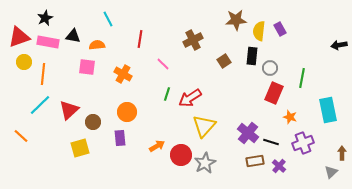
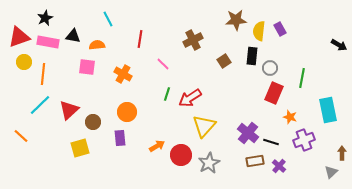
black arrow at (339, 45): rotated 140 degrees counterclockwise
purple cross at (303, 143): moved 1 px right, 3 px up
gray star at (205, 163): moved 4 px right
